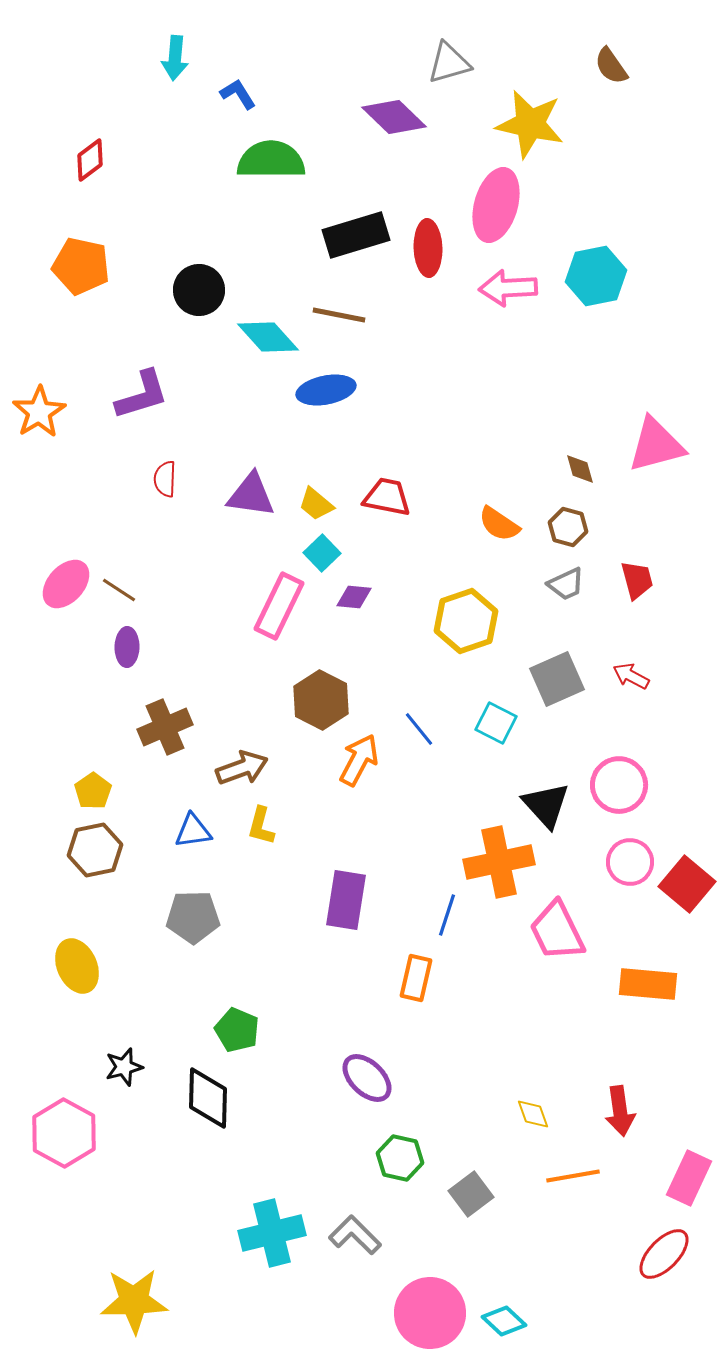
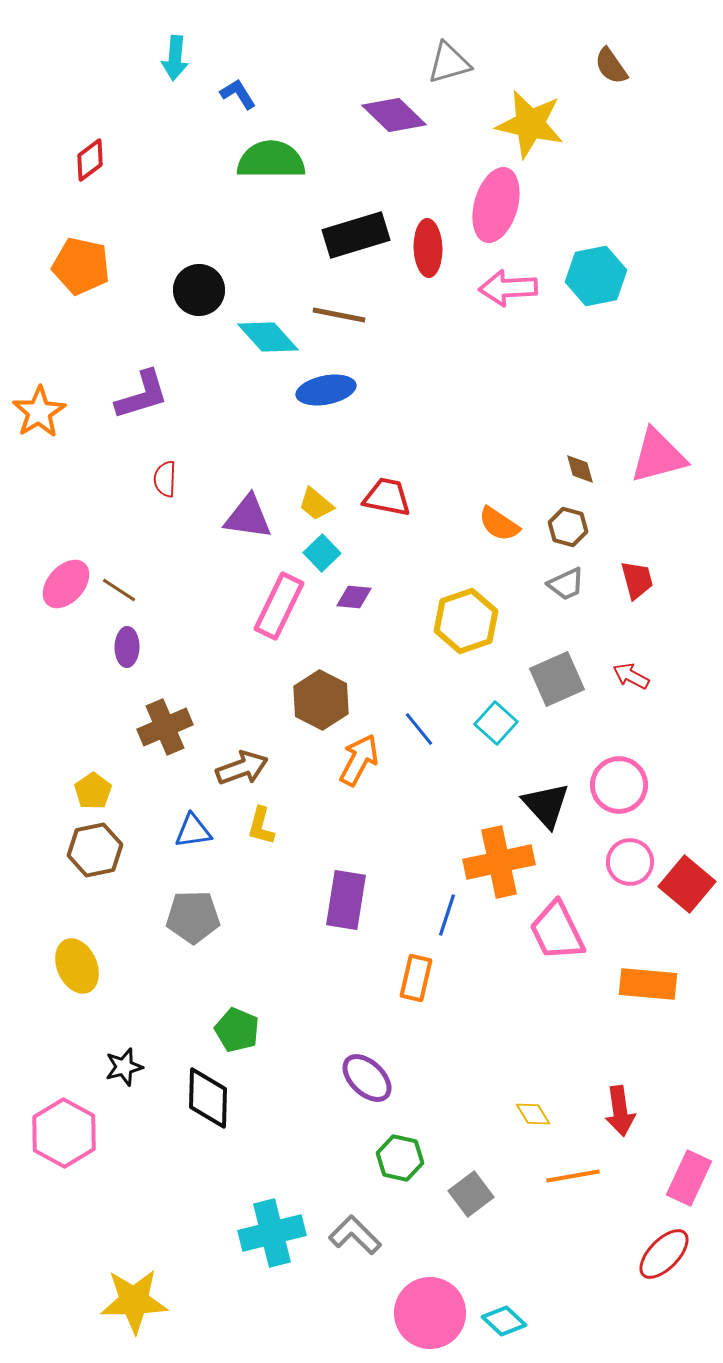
purple diamond at (394, 117): moved 2 px up
pink triangle at (656, 445): moved 2 px right, 11 px down
purple triangle at (251, 495): moved 3 px left, 22 px down
cyan square at (496, 723): rotated 15 degrees clockwise
yellow diamond at (533, 1114): rotated 12 degrees counterclockwise
